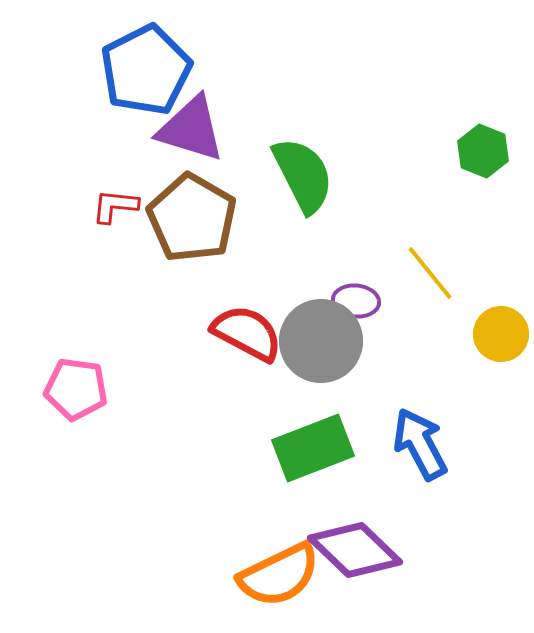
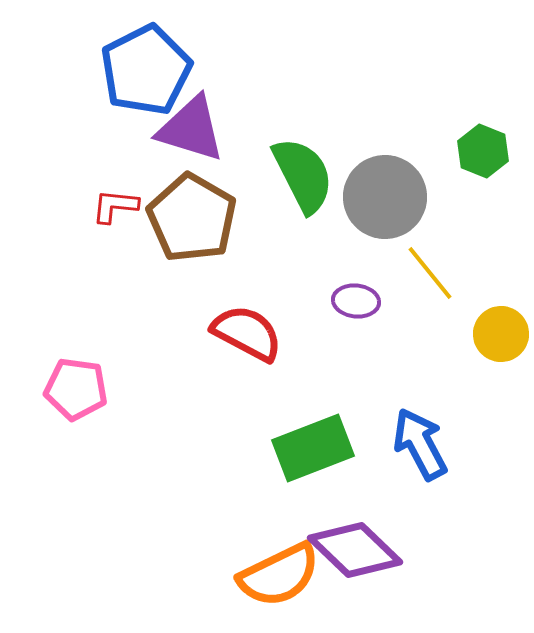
gray circle: moved 64 px right, 144 px up
